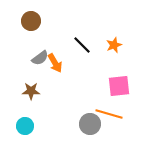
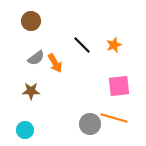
gray semicircle: moved 4 px left
orange line: moved 5 px right, 4 px down
cyan circle: moved 4 px down
